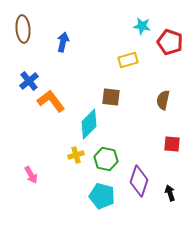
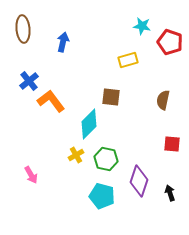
yellow cross: rotated 14 degrees counterclockwise
